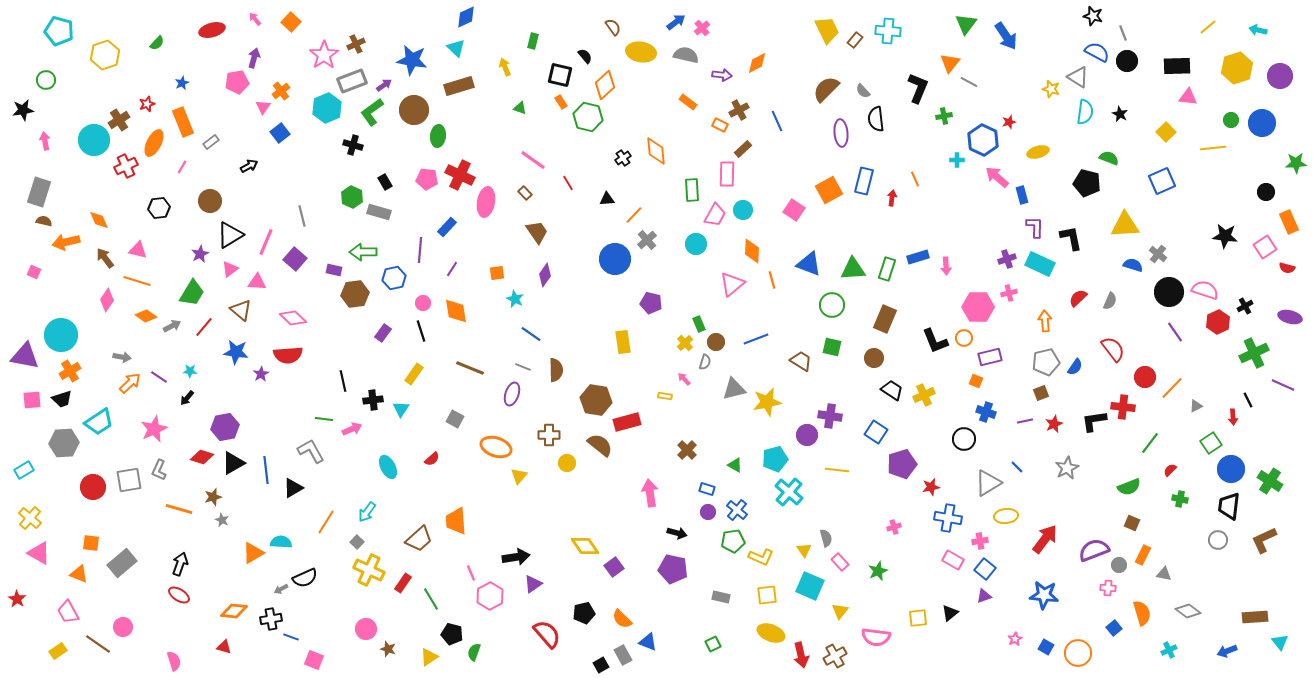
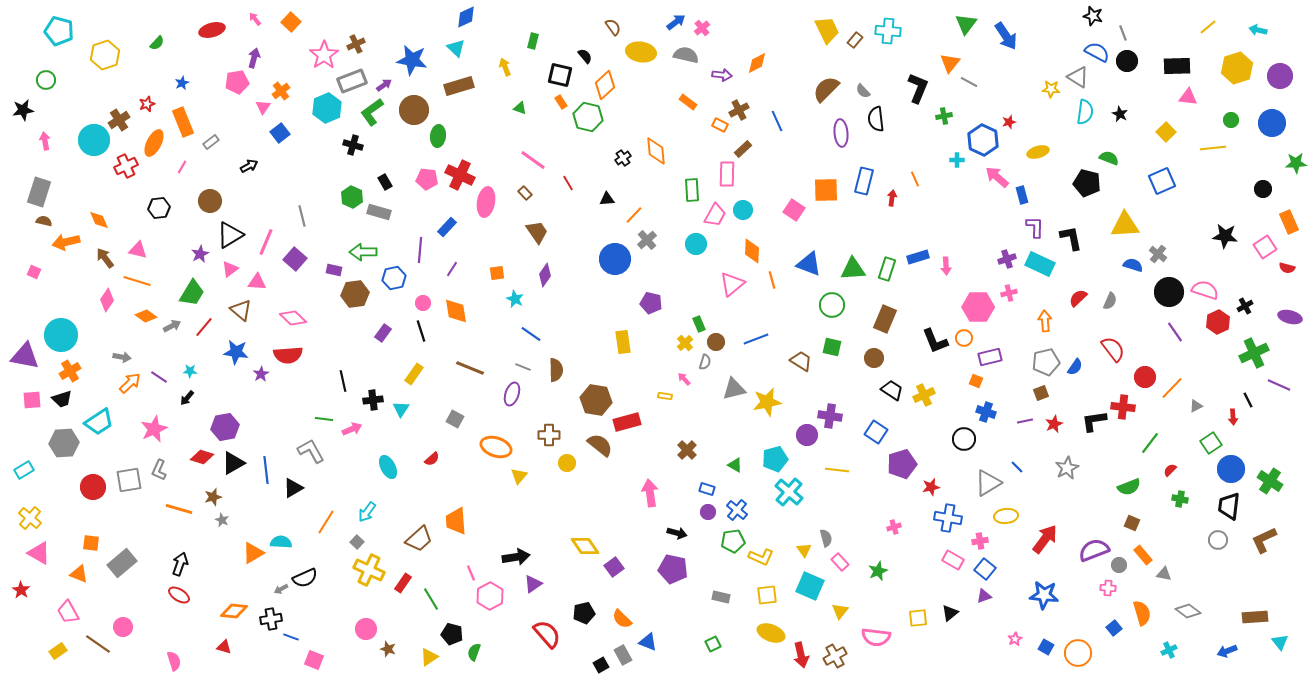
yellow star at (1051, 89): rotated 12 degrees counterclockwise
blue circle at (1262, 123): moved 10 px right
orange square at (829, 190): moved 3 px left; rotated 28 degrees clockwise
black circle at (1266, 192): moved 3 px left, 3 px up
purple line at (1283, 385): moved 4 px left
orange rectangle at (1143, 555): rotated 66 degrees counterclockwise
red star at (17, 599): moved 4 px right, 9 px up
